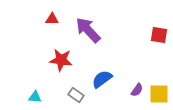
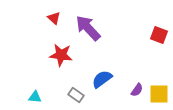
red triangle: moved 2 px right, 1 px up; rotated 40 degrees clockwise
purple arrow: moved 2 px up
red square: rotated 12 degrees clockwise
red star: moved 5 px up
